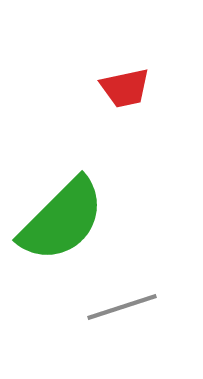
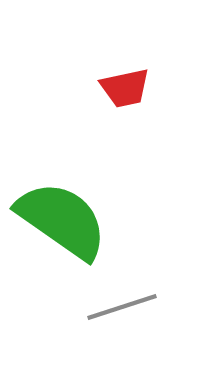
green semicircle: rotated 100 degrees counterclockwise
